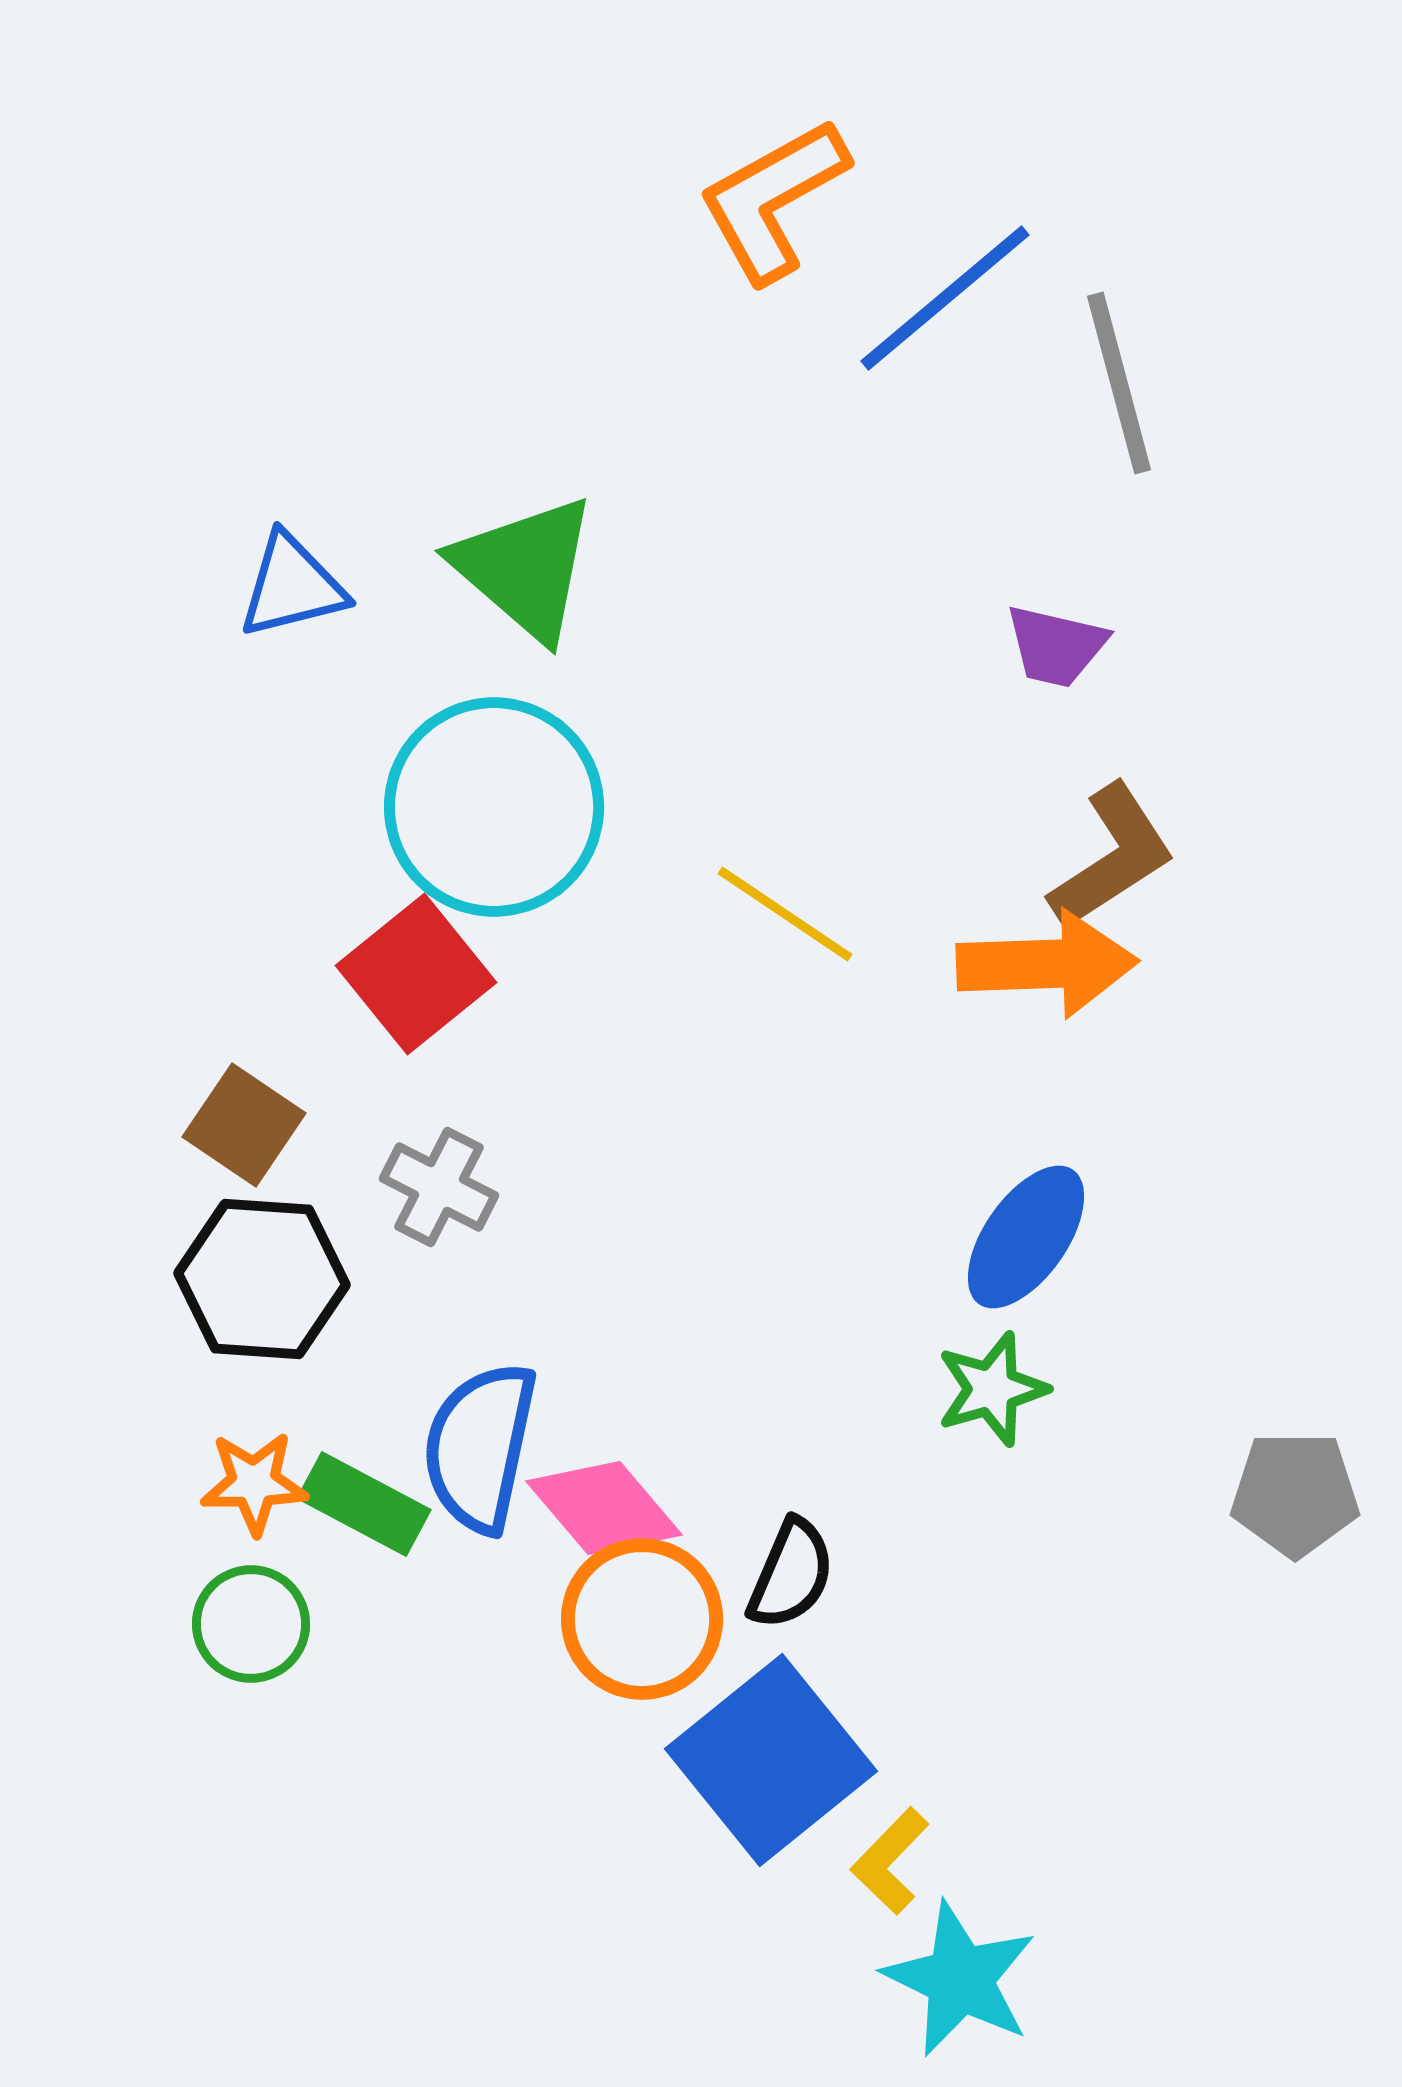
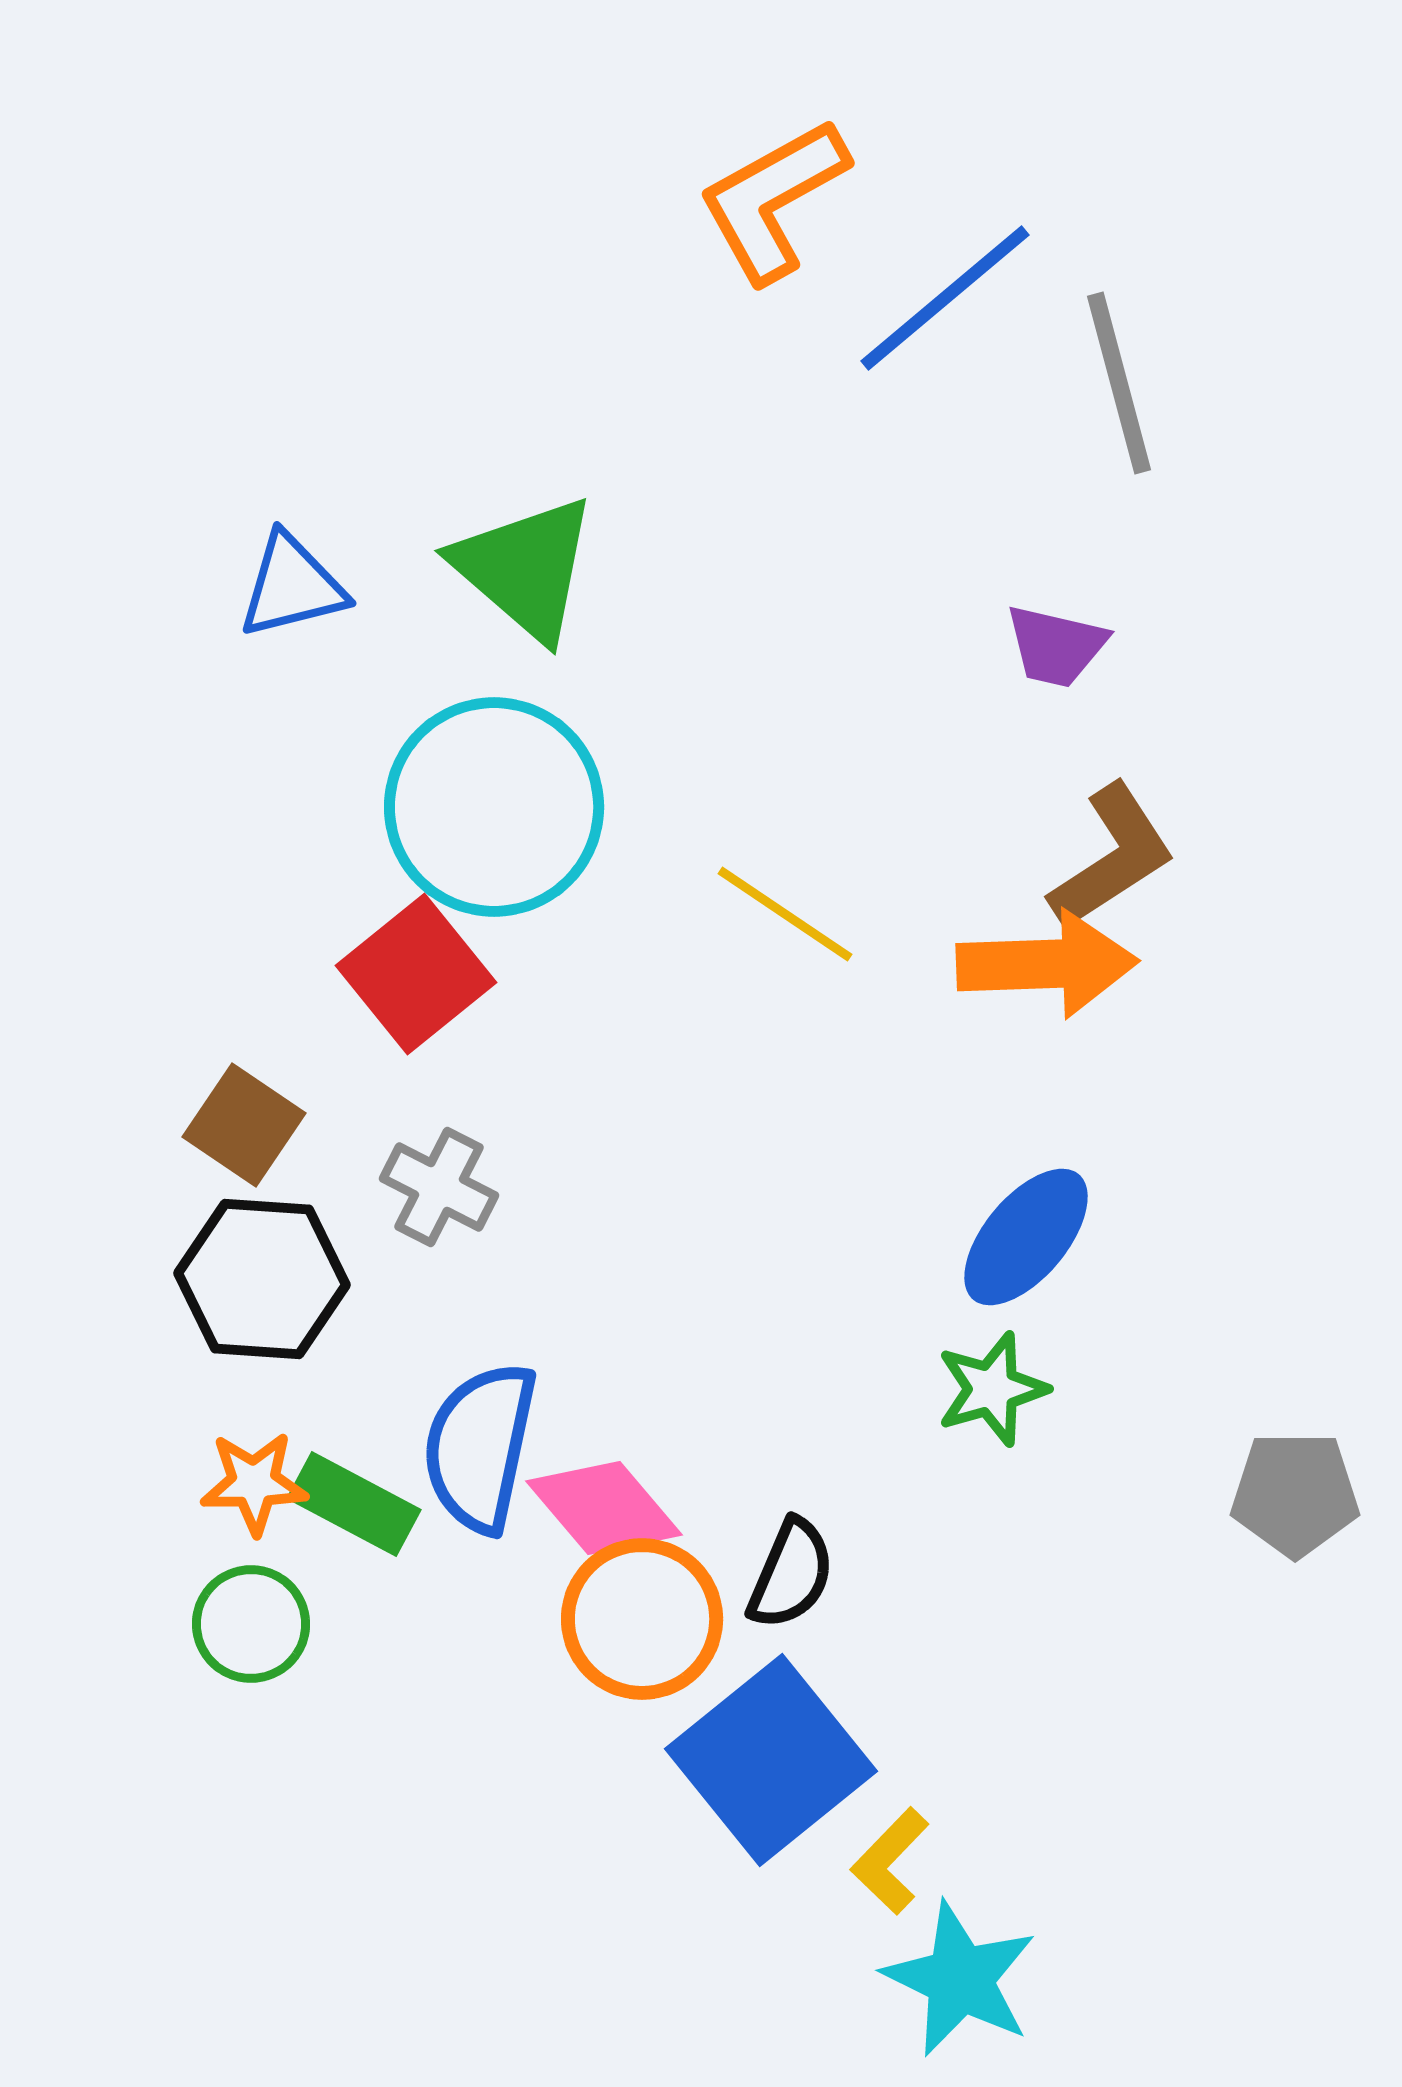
blue ellipse: rotated 5 degrees clockwise
green rectangle: moved 10 px left
